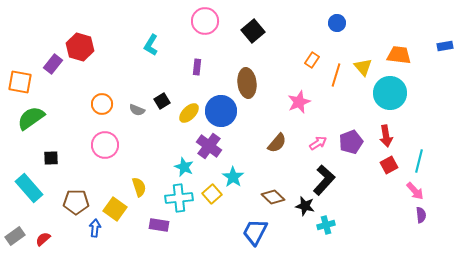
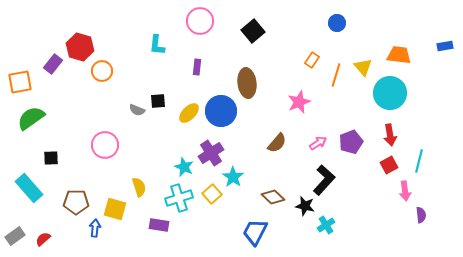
pink circle at (205, 21): moved 5 px left
cyan L-shape at (151, 45): moved 6 px right; rotated 25 degrees counterclockwise
orange square at (20, 82): rotated 20 degrees counterclockwise
black square at (162, 101): moved 4 px left; rotated 28 degrees clockwise
orange circle at (102, 104): moved 33 px up
red arrow at (386, 136): moved 4 px right, 1 px up
purple cross at (209, 146): moved 2 px right, 7 px down; rotated 20 degrees clockwise
pink arrow at (415, 191): moved 10 px left; rotated 36 degrees clockwise
cyan cross at (179, 198): rotated 12 degrees counterclockwise
yellow square at (115, 209): rotated 20 degrees counterclockwise
cyan cross at (326, 225): rotated 18 degrees counterclockwise
